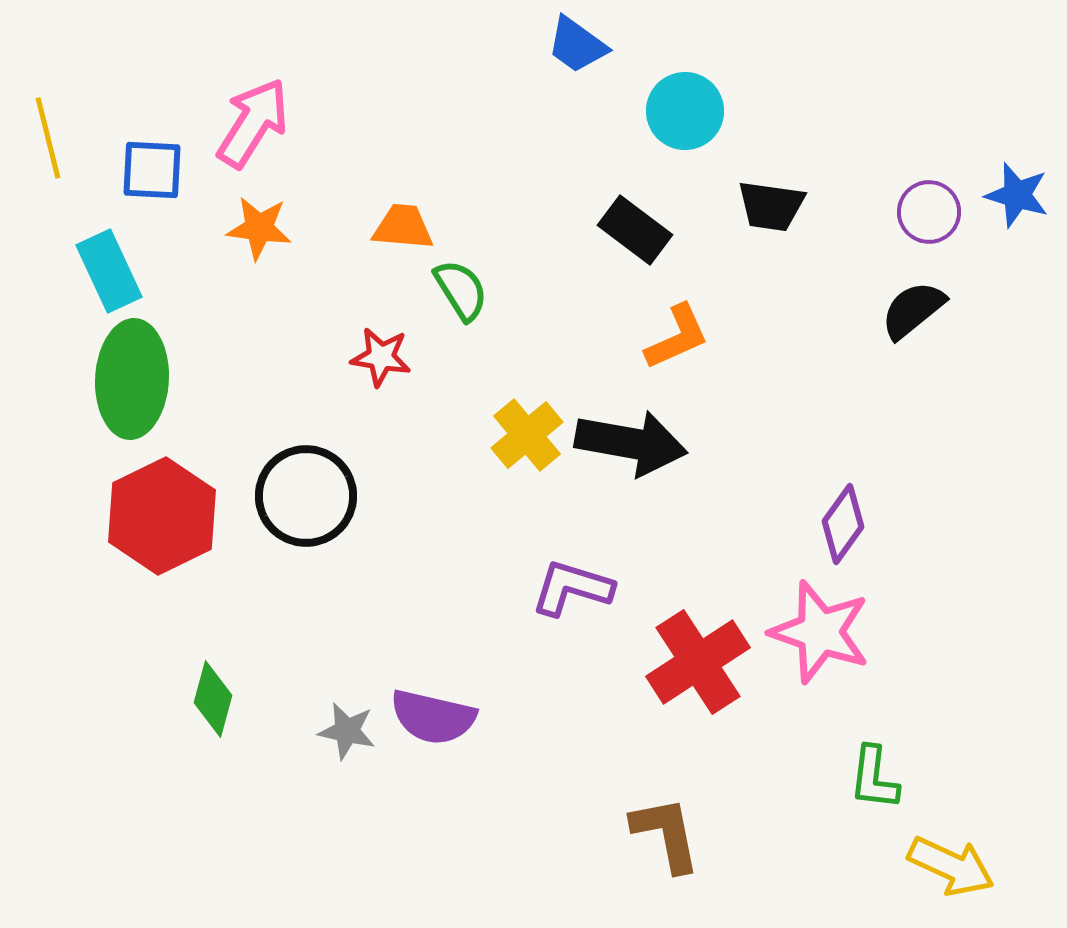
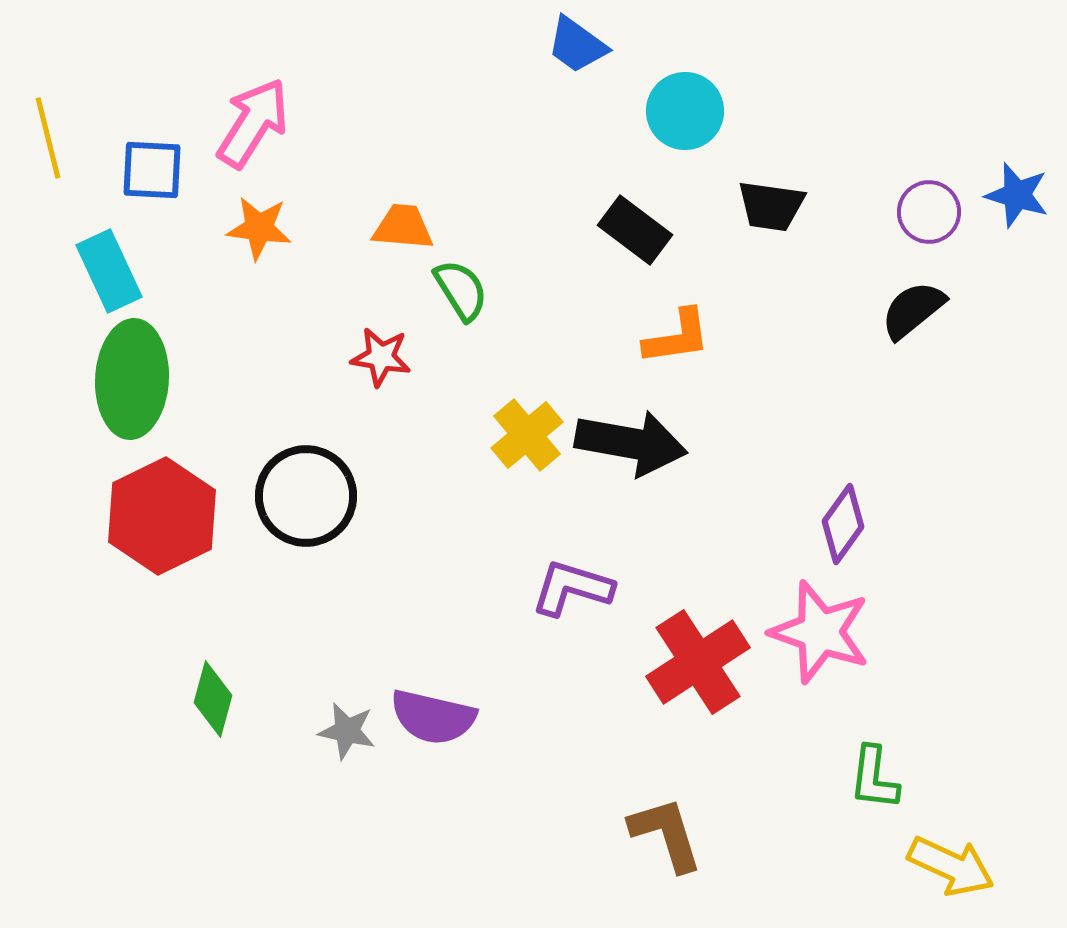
orange L-shape: rotated 16 degrees clockwise
brown L-shape: rotated 6 degrees counterclockwise
